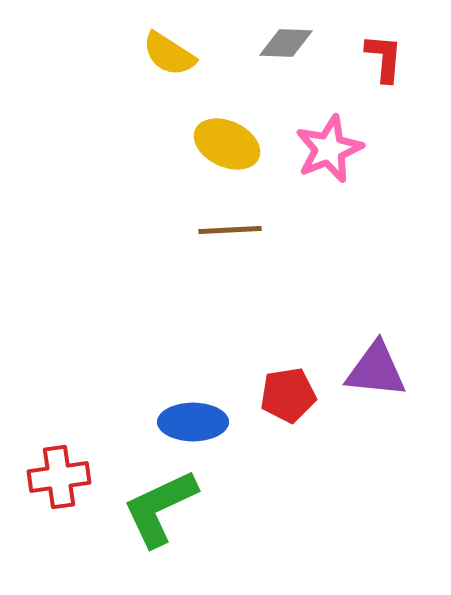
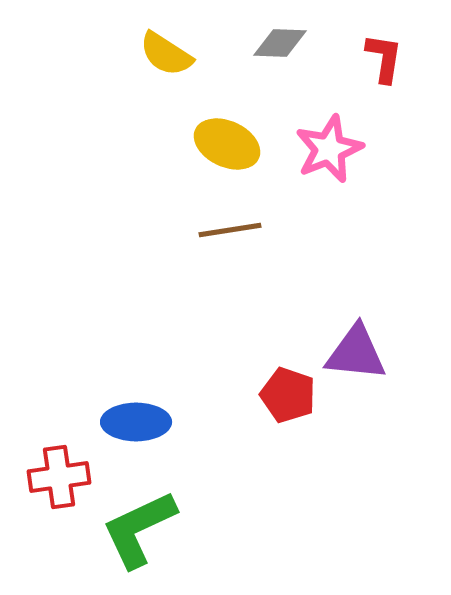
gray diamond: moved 6 px left
yellow semicircle: moved 3 px left
red L-shape: rotated 4 degrees clockwise
brown line: rotated 6 degrees counterclockwise
purple triangle: moved 20 px left, 17 px up
red pentagon: rotated 28 degrees clockwise
blue ellipse: moved 57 px left
green L-shape: moved 21 px left, 21 px down
